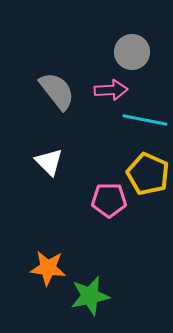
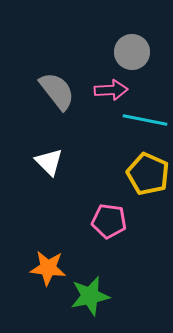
pink pentagon: moved 21 px down; rotated 8 degrees clockwise
